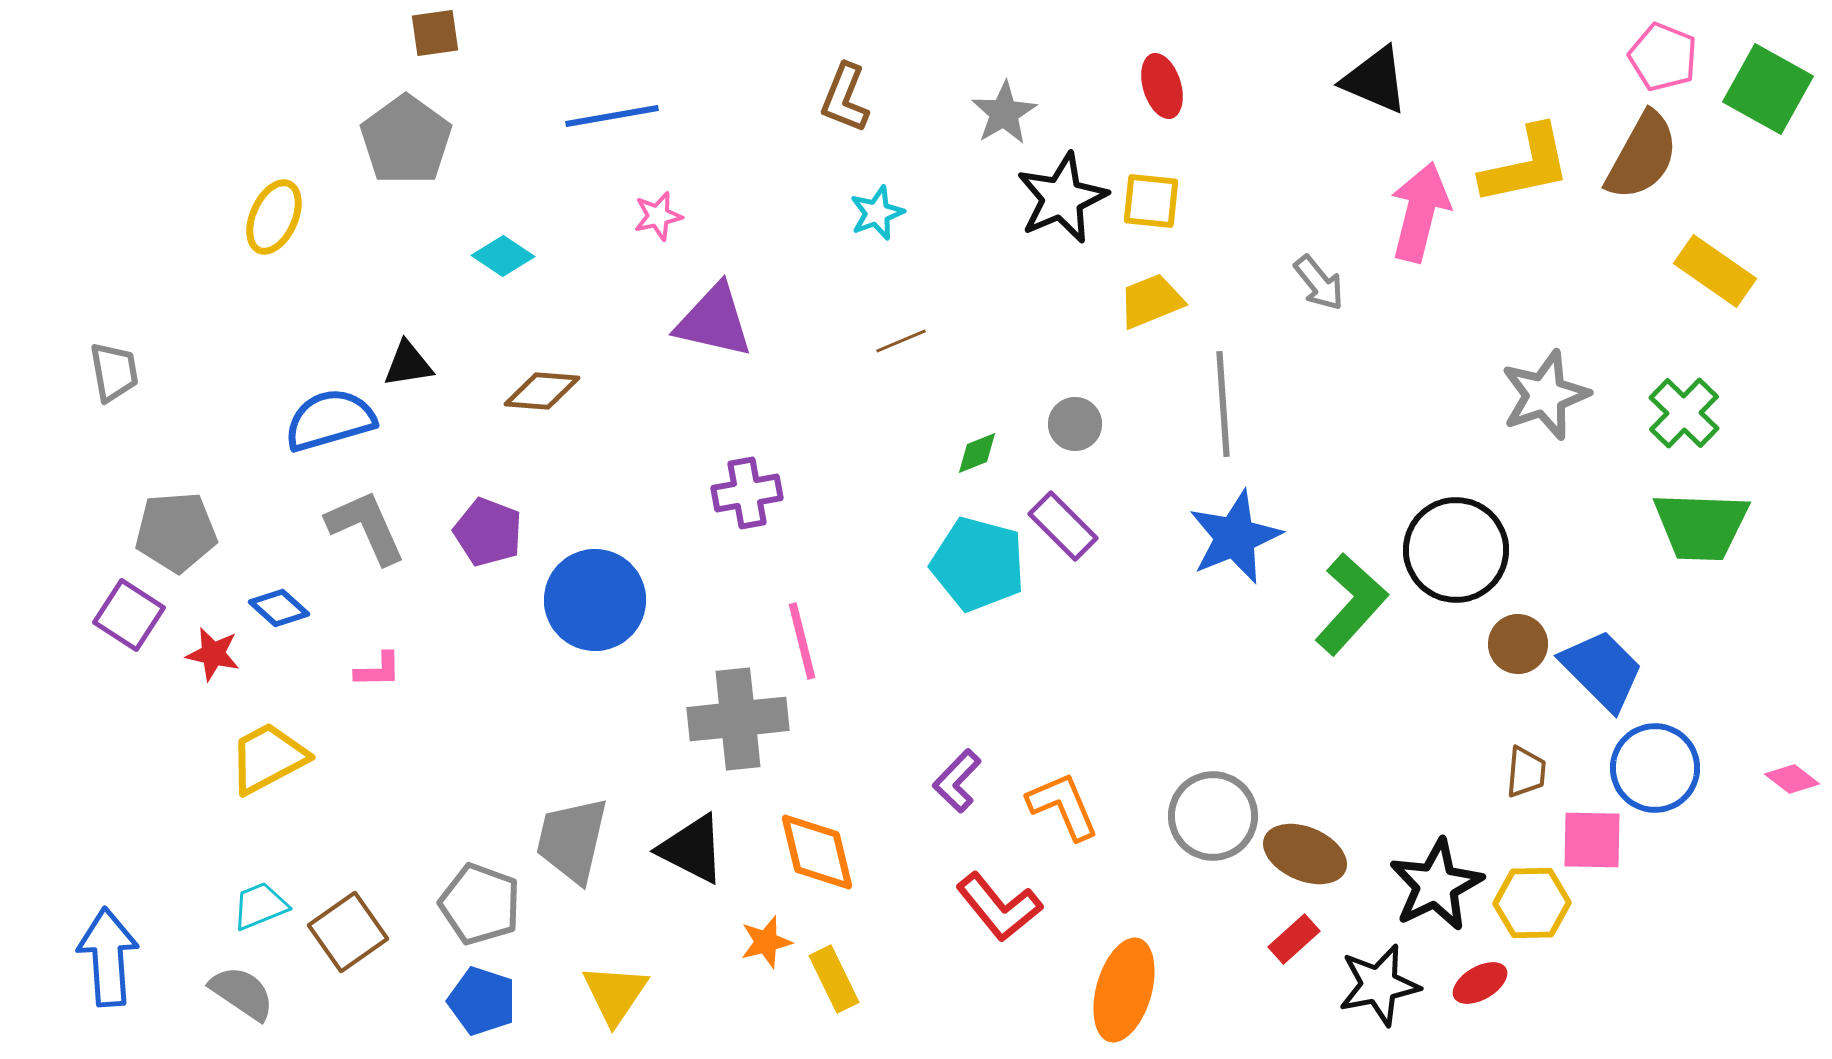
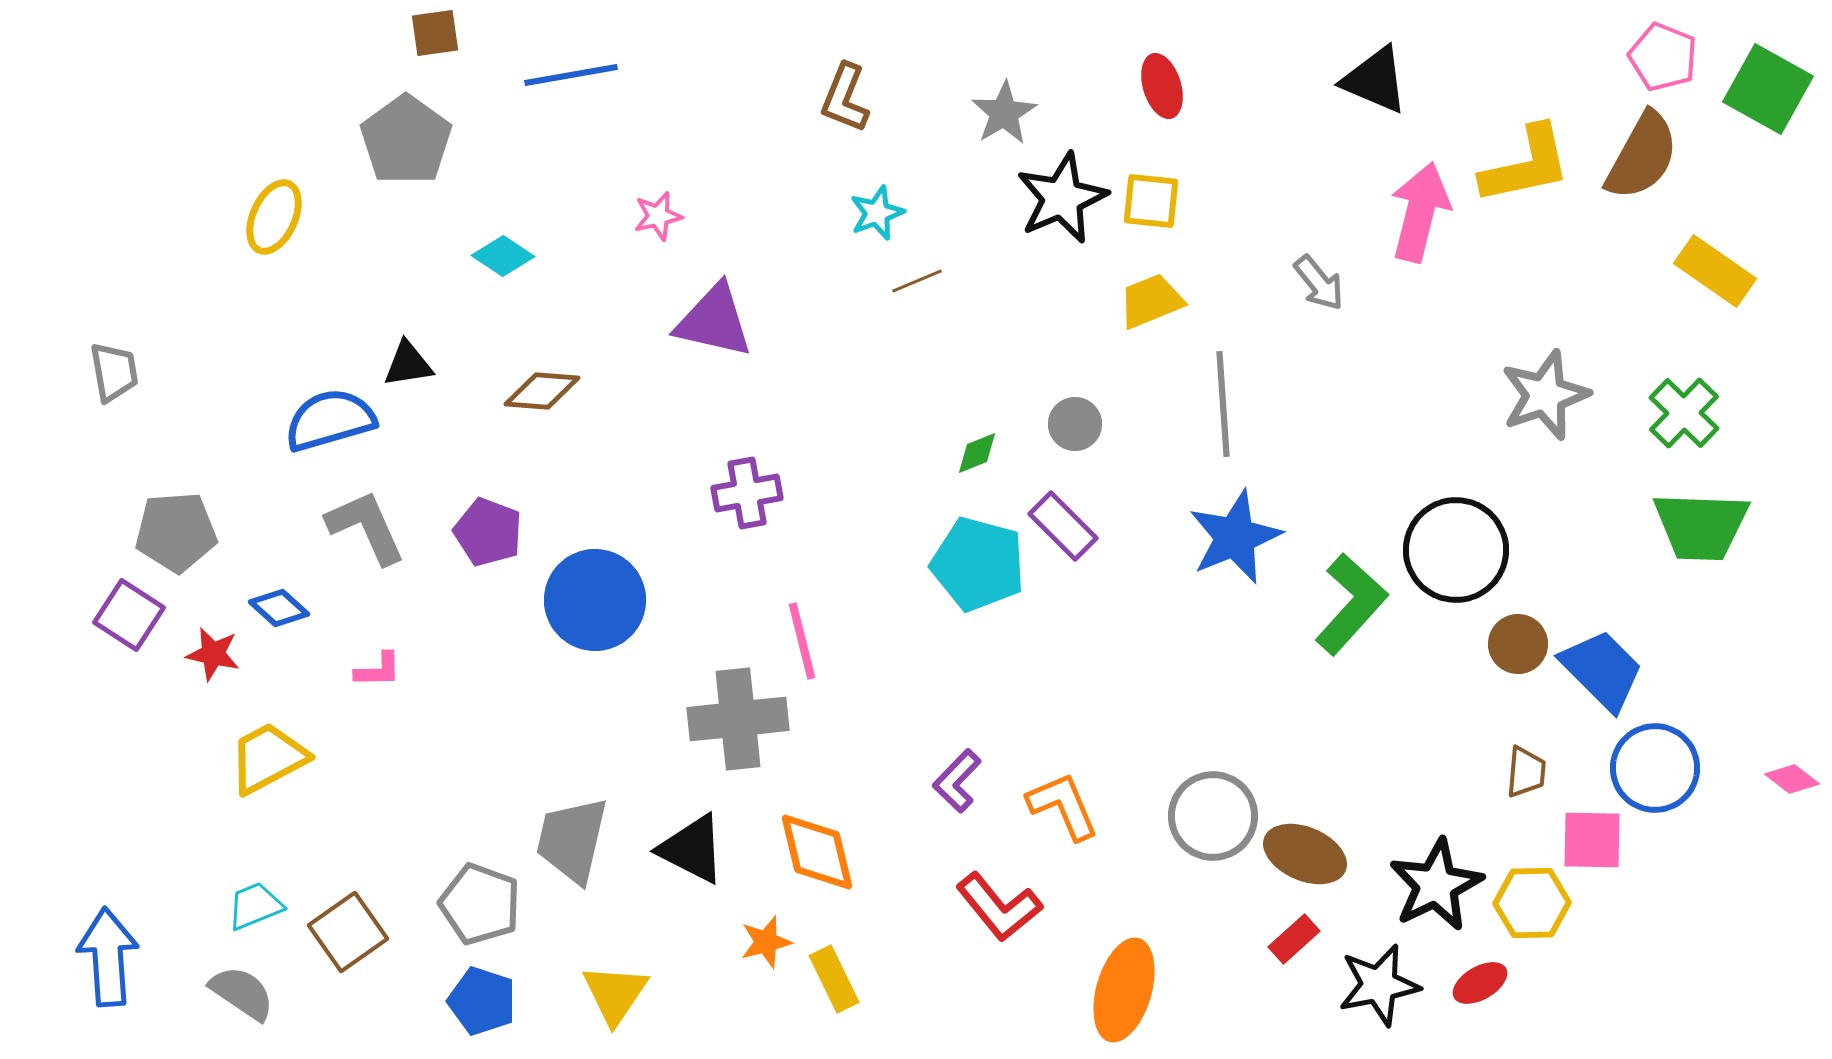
blue line at (612, 116): moved 41 px left, 41 px up
brown line at (901, 341): moved 16 px right, 60 px up
cyan trapezoid at (260, 906): moved 5 px left
